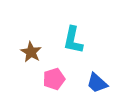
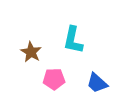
pink pentagon: rotated 15 degrees clockwise
